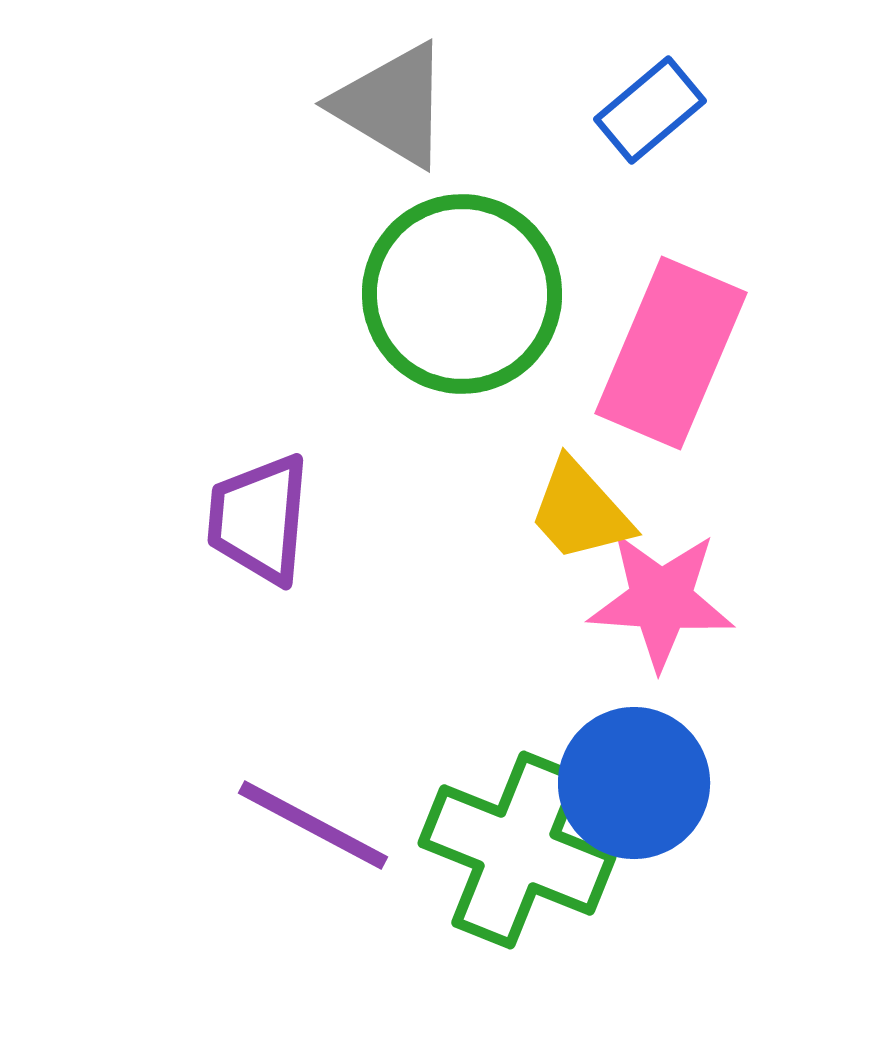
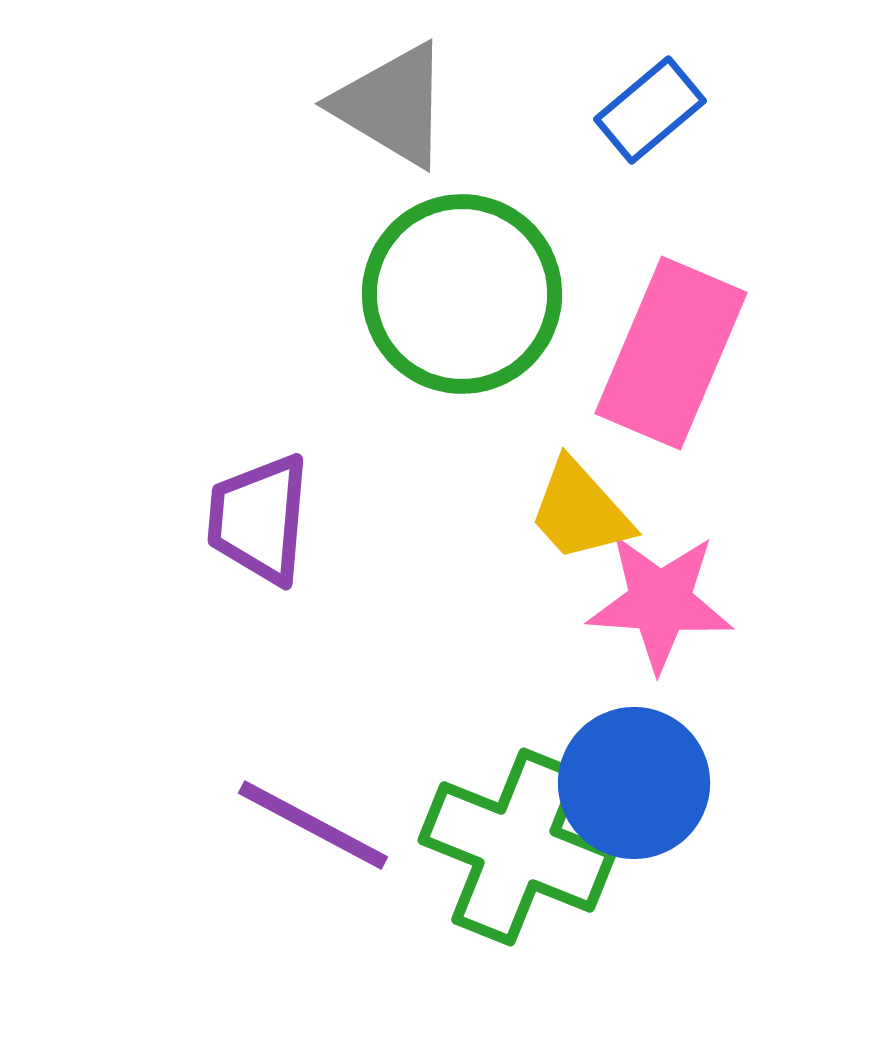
pink star: moved 1 px left, 2 px down
green cross: moved 3 px up
